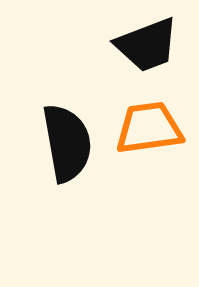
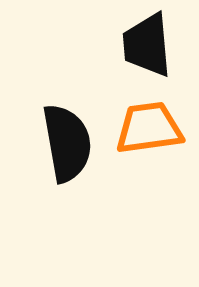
black trapezoid: rotated 106 degrees clockwise
